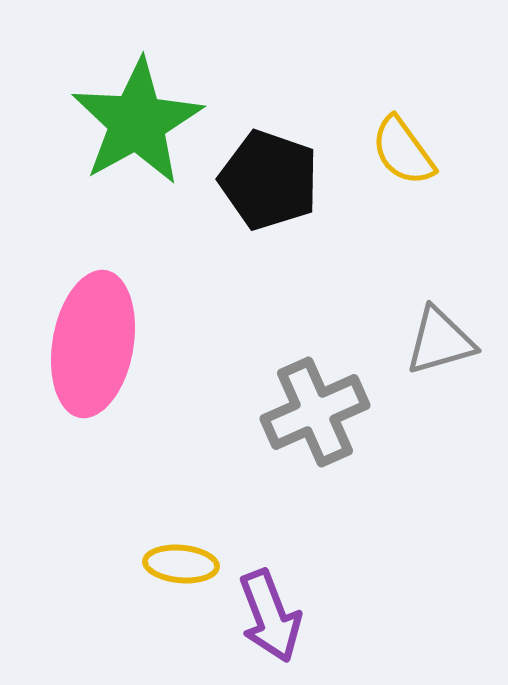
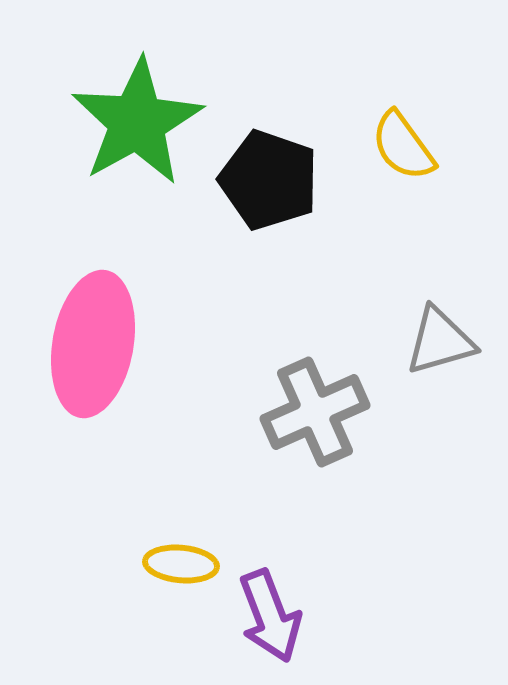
yellow semicircle: moved 5 px up
